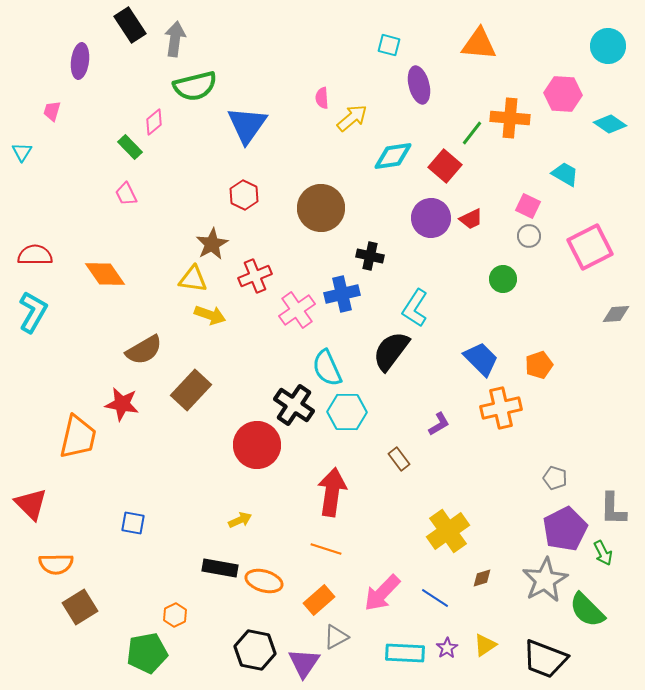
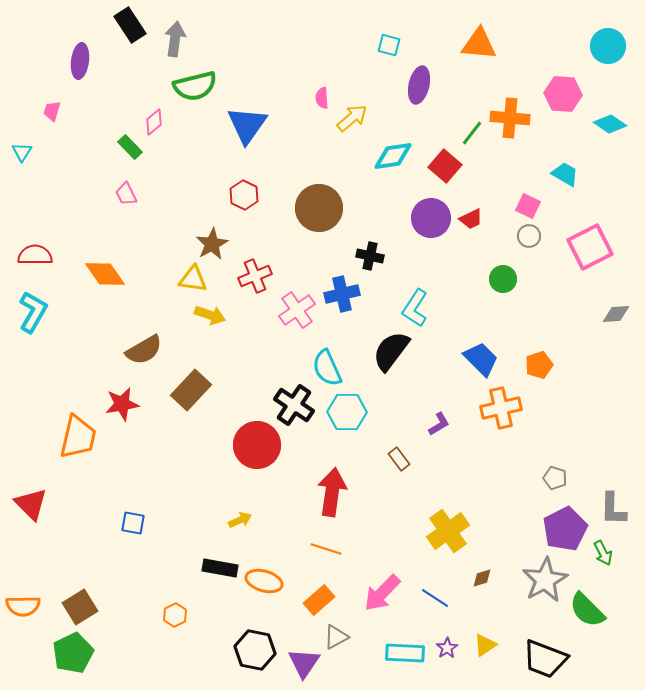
purple ellipse at (419, 85): rotated 27 degrees clockwise
brown circle at (321, 208): moved 2 px left
red star at (122, 404): rotated 20 degrees counterclockwise
orange semicircle at (56, 564): moved 33 px left, 42 px down
green pentagon at (147, 653): moved 74 px left; rotated 15 degrees counterclockwise
